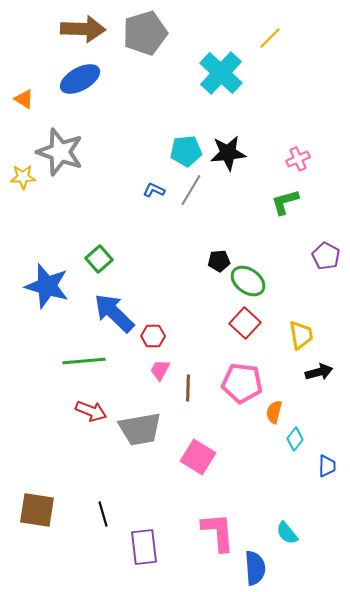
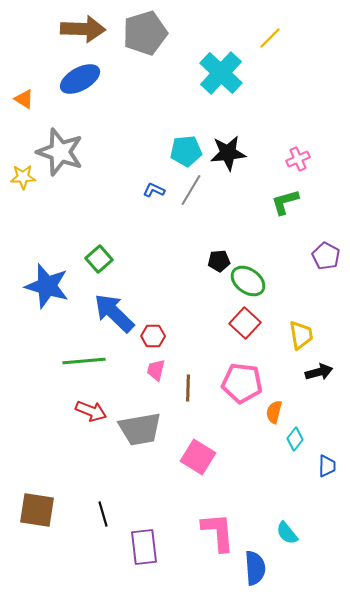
pink trapezoid: moved 4 px left; rotated 15 degrees counterclockwise
